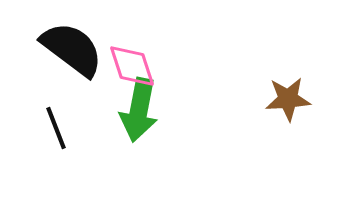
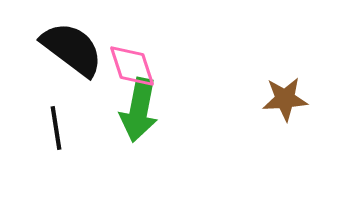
brown star: moved 3 px left
black line: rotated 12 degrees clockwise
